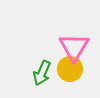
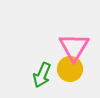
green arrow: moved 2 px down
